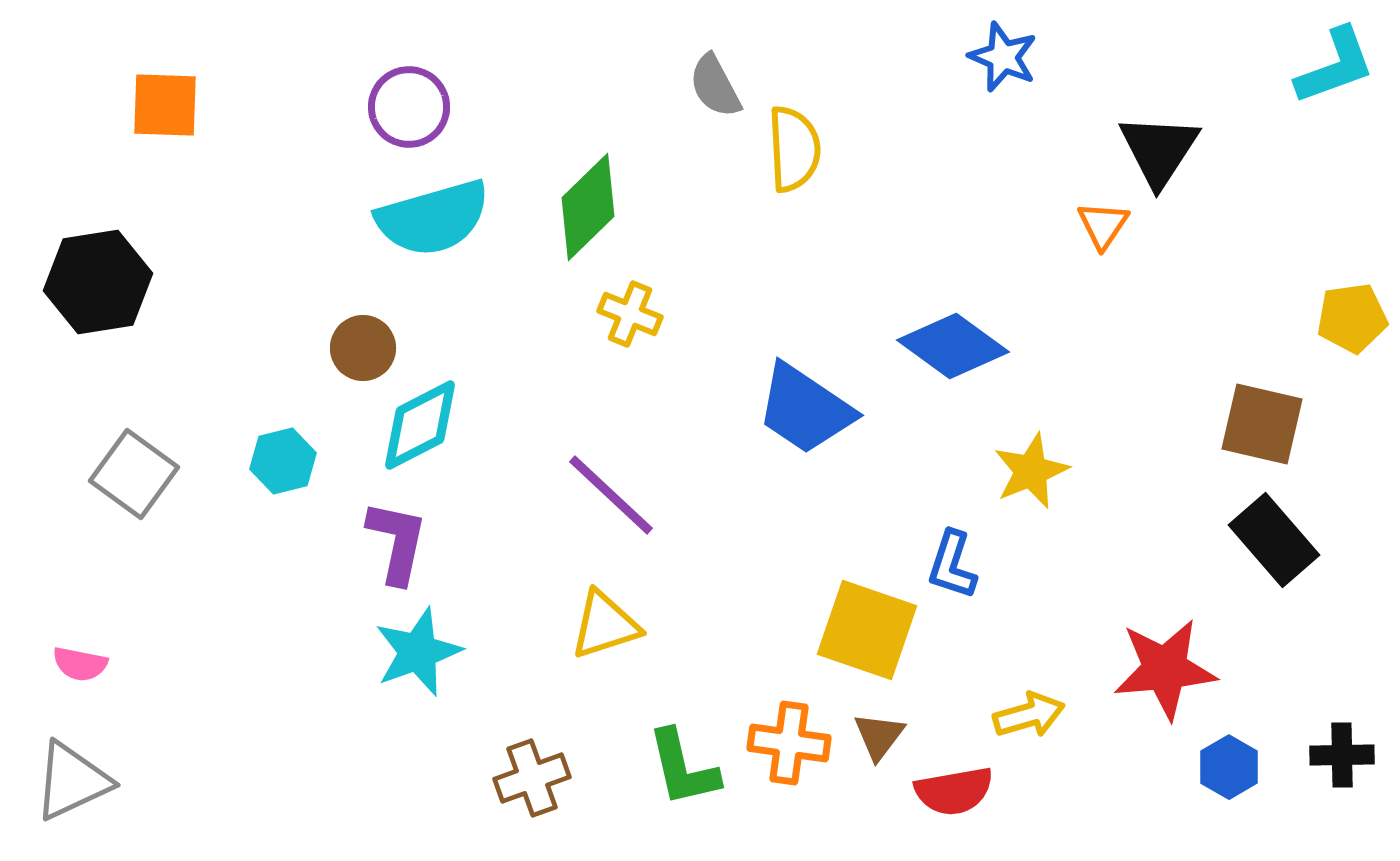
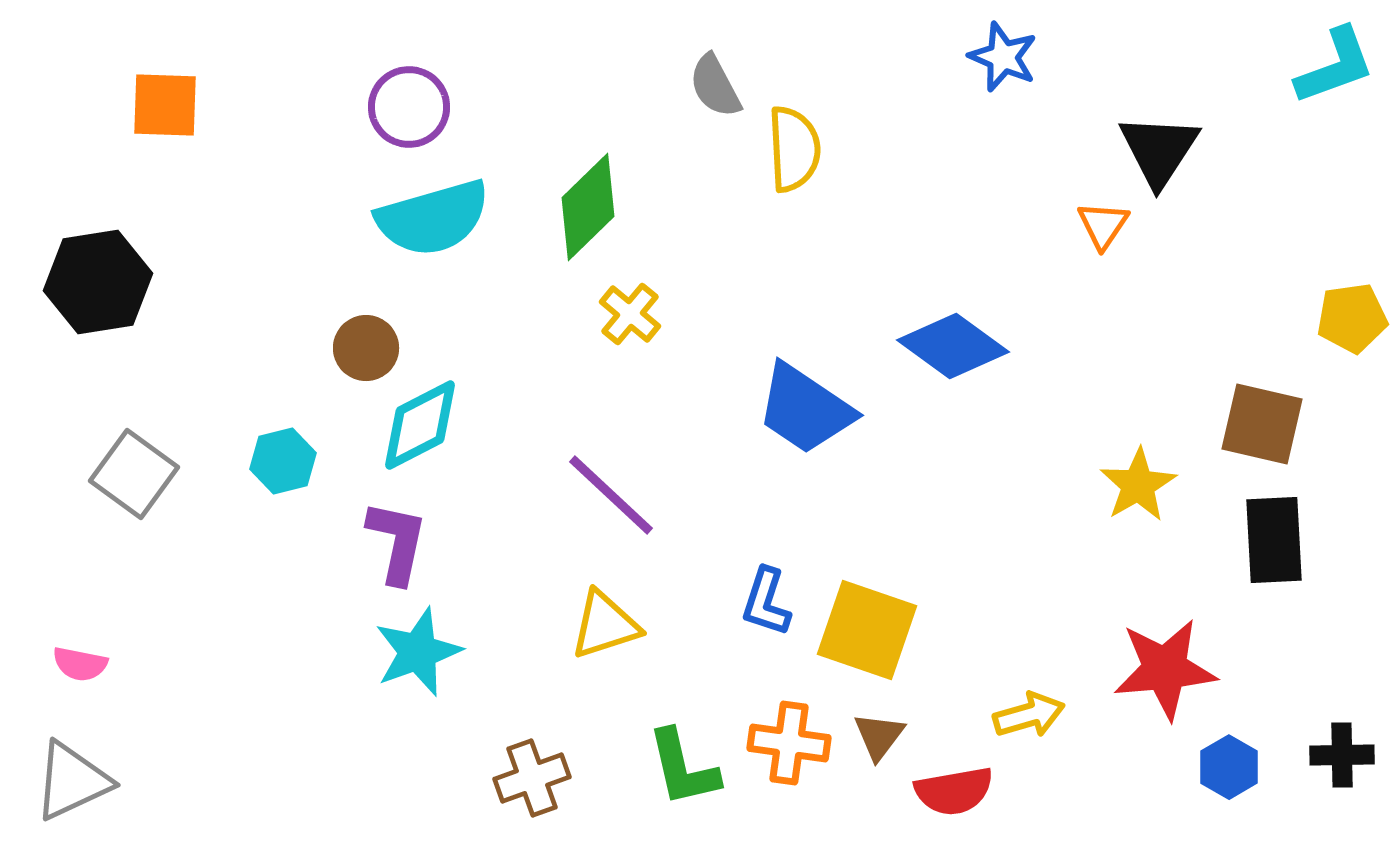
yellow cross: rotated 18 degrees clockwise
brown circle: moved 3 px right
yellow star: moved 107 px right, 14 px down; rotated 8 degrees counterclockwise
black rectangle: rotated 38 degrees clockwise
blue L-shape: moved 186 px left, 37 px down
